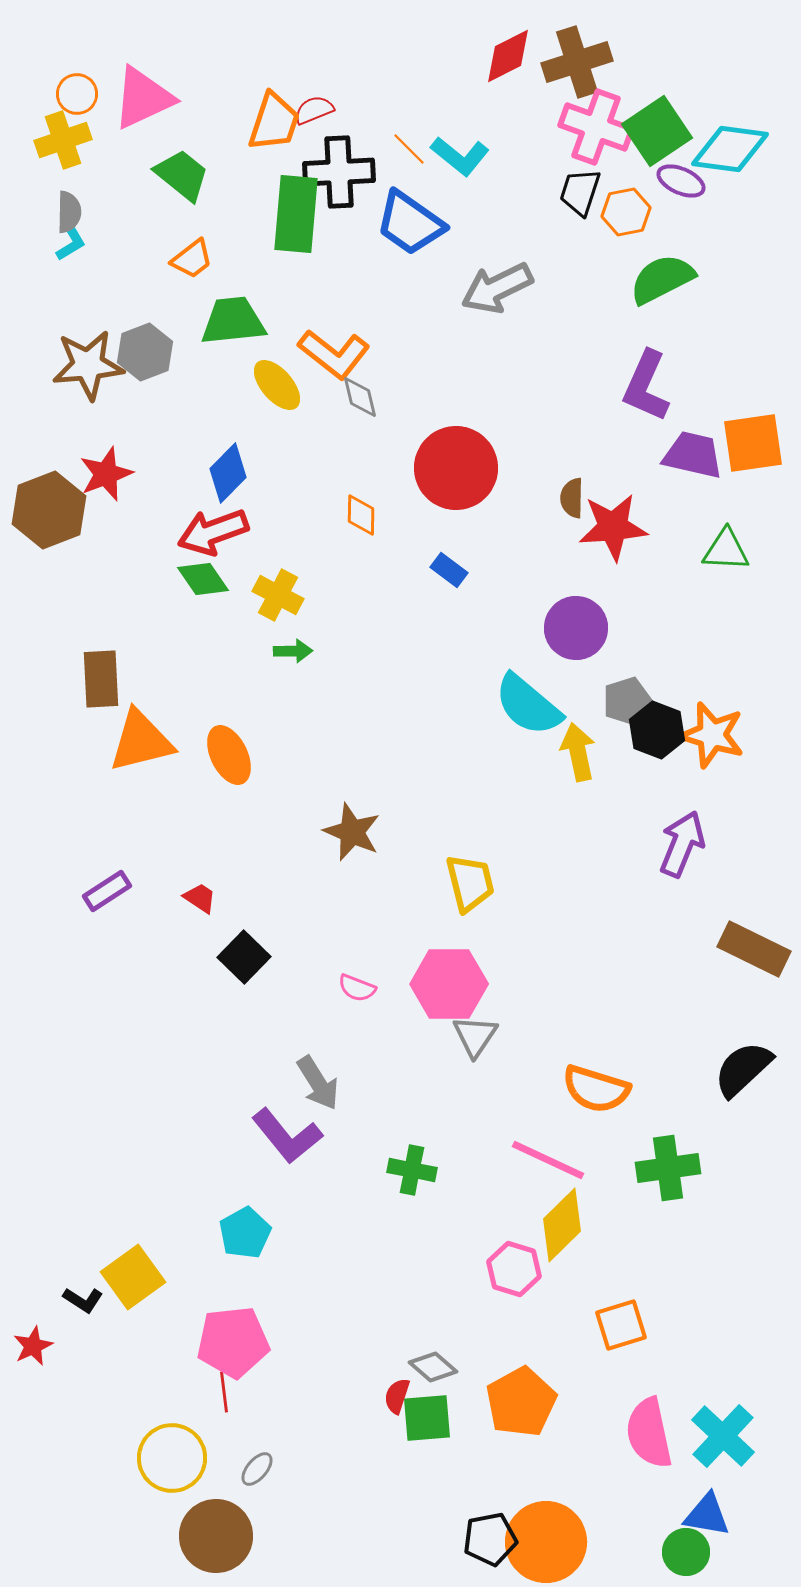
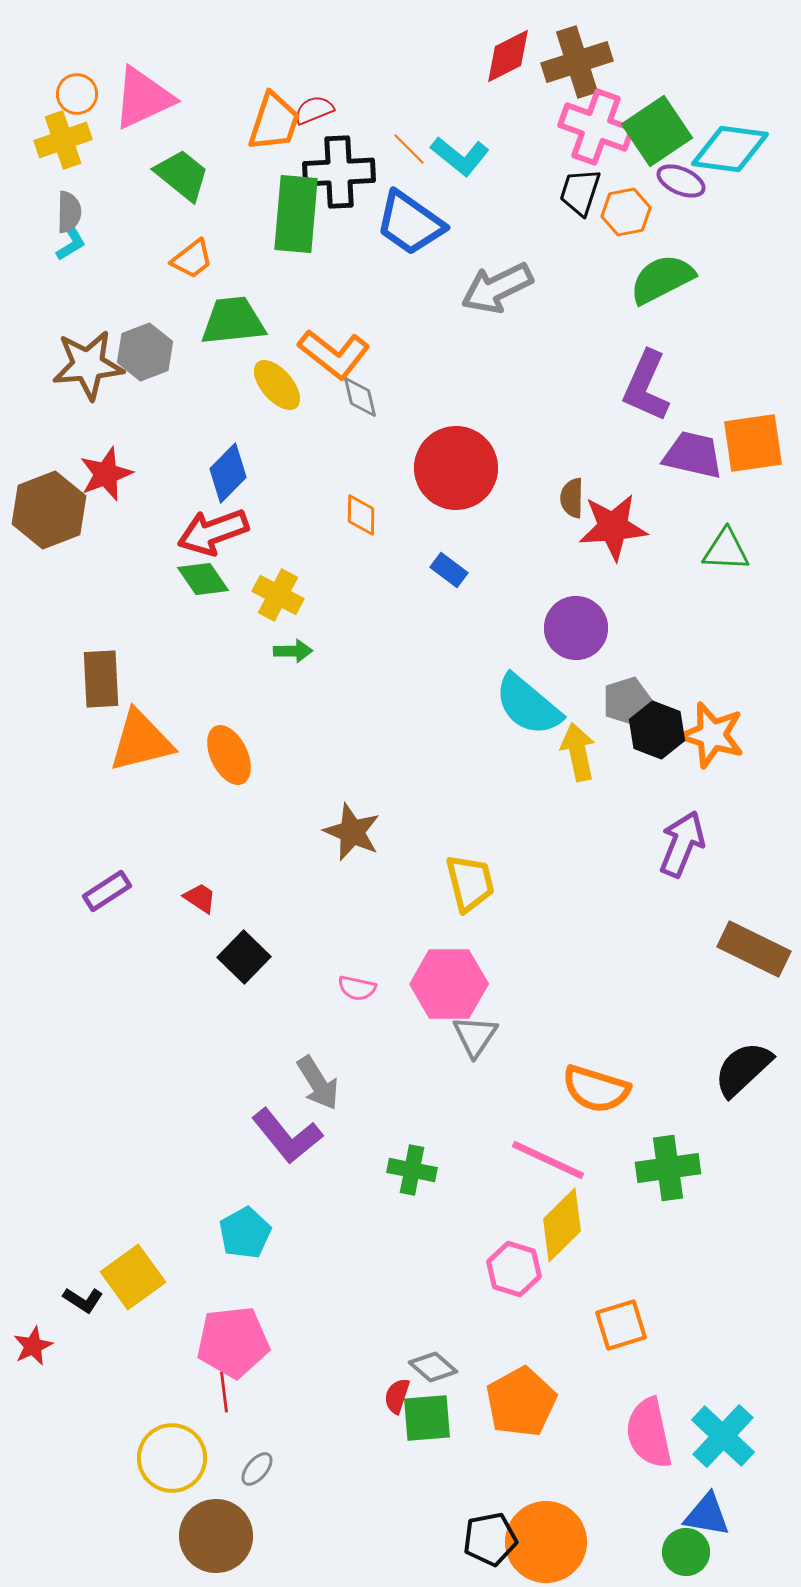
pink semicircle at (357, 988): rotated 9 degrees counterclockwise
